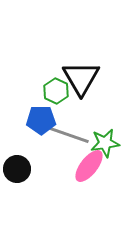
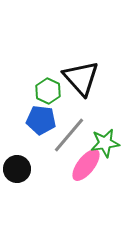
black triangle: rotated 12 degrees counterclockwise
green hexagon: moved 8 px left
blue pentagon: rotated 8 degrees clockwise
gray line: rotated 69 degrees counterclockwise
pink ellipse: moved 3 px left, 1 px up
